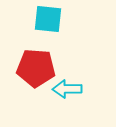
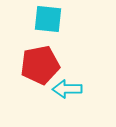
red pentagon: moved 4 px right, 3 px up; rotated 15 degrees counterclockwise
